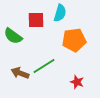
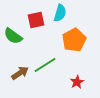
red square: rotated 12 degrees counterclockwise
orange pentagon: rotated 20 degrees counterclockwise
green line: moved 1 px right, 1 px up
brown arrow: rotated 126 degrees clockwise
red star: rotated 24 degrees clockwise
